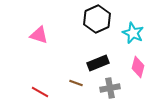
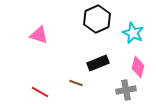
gray cross: moved 16 px right, 2 px down
